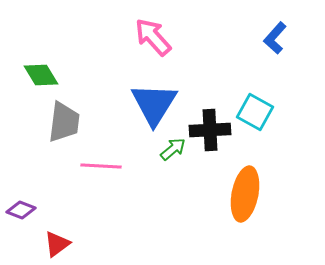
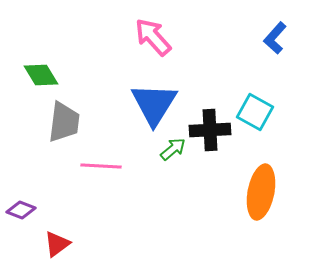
orange ellipse: moved 16 px right, 2 px up
